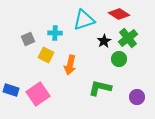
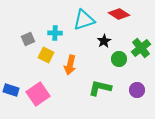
green cross: moved 13 px right, 10 px down
purple circle: moved 7 px up
